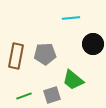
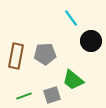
cyan line: rotated 60 degrees clockwise
black circle: moved 2 px left, 3 px up
